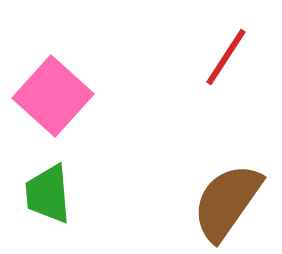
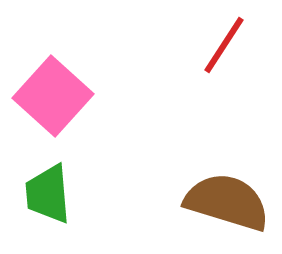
red line: moved 2 px left, 12 px up
brown semicircle: rotated 72 degrees clockwise
